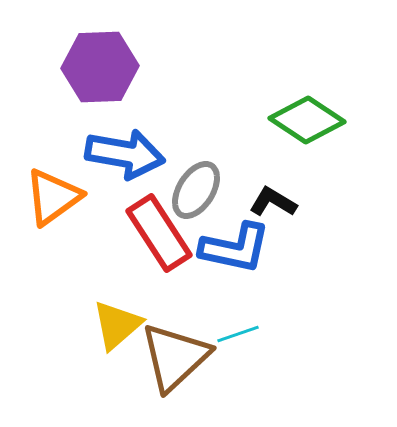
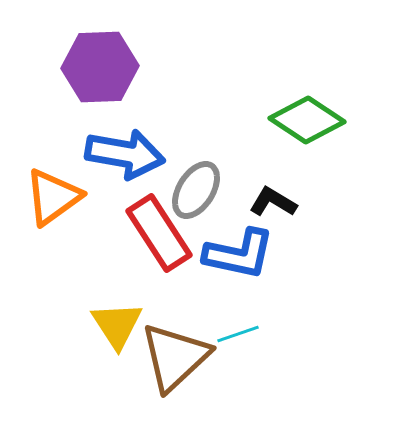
blue L-shape: moved 4 px right, 6 px down
yellow triangle: rotated 22 degrees counterclockwise
